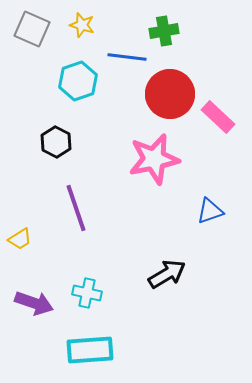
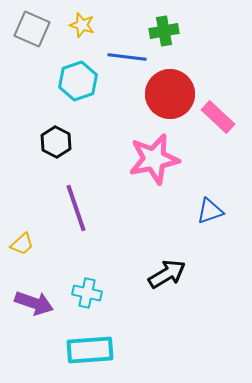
yellow trapezoid: moved 2 px right, 5 px down; rotated 10 degrees counterclockwise
